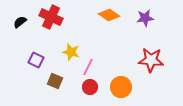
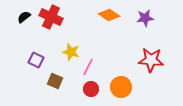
black semicircle: moved 4 px right, 5 px up
red circle: moved 1 px right, 2 px down
